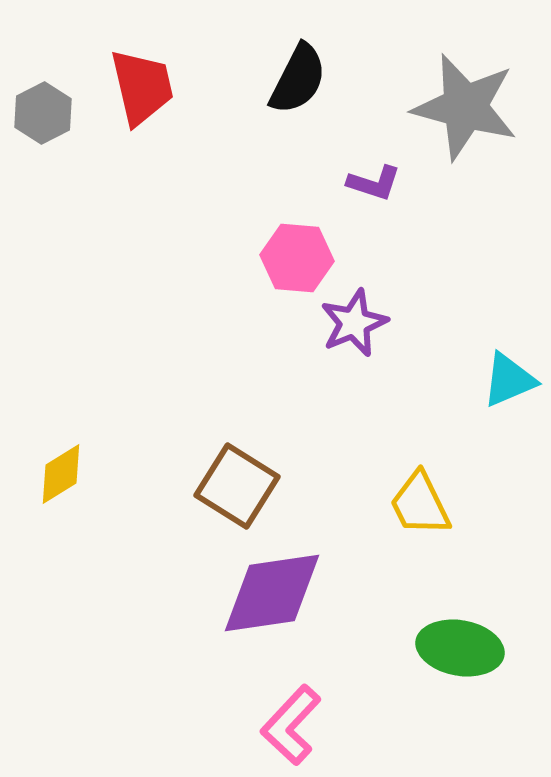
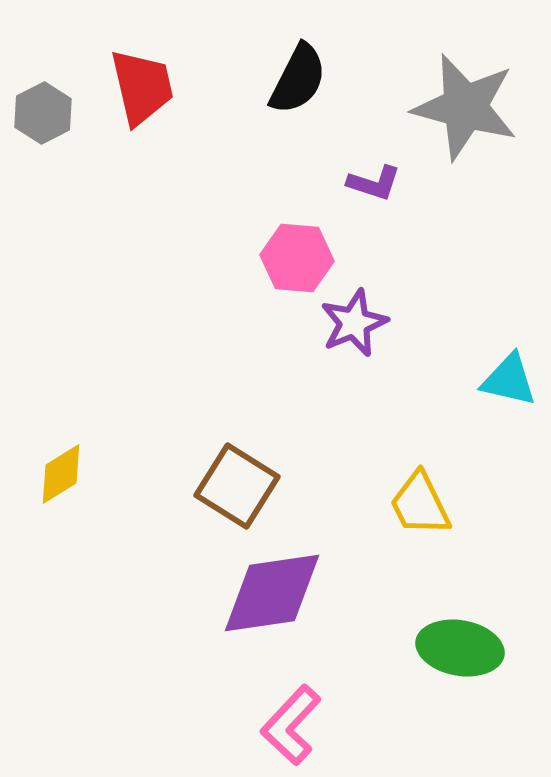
cyan triangle: rotated 36 degrees clockwise
